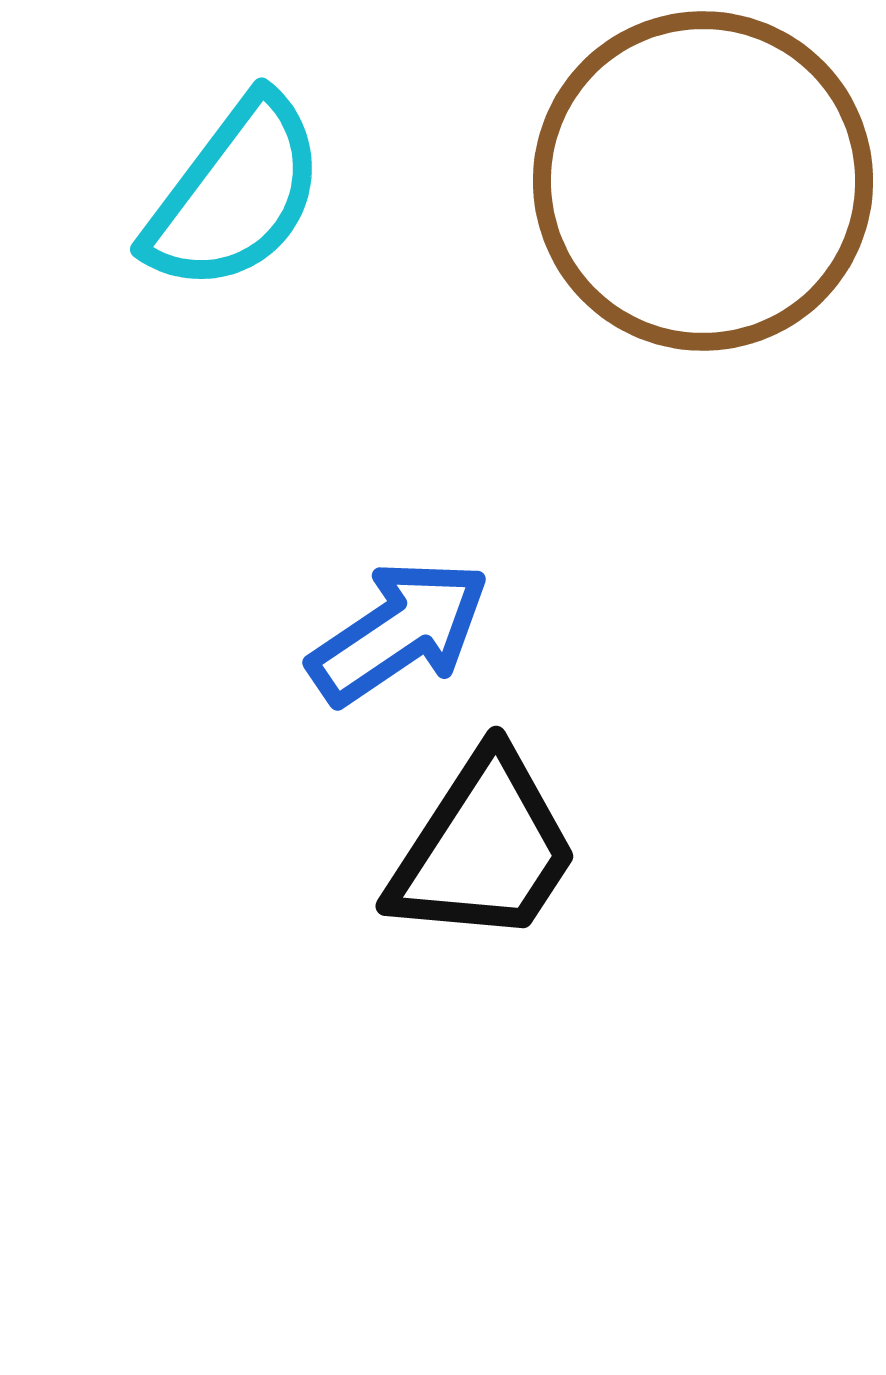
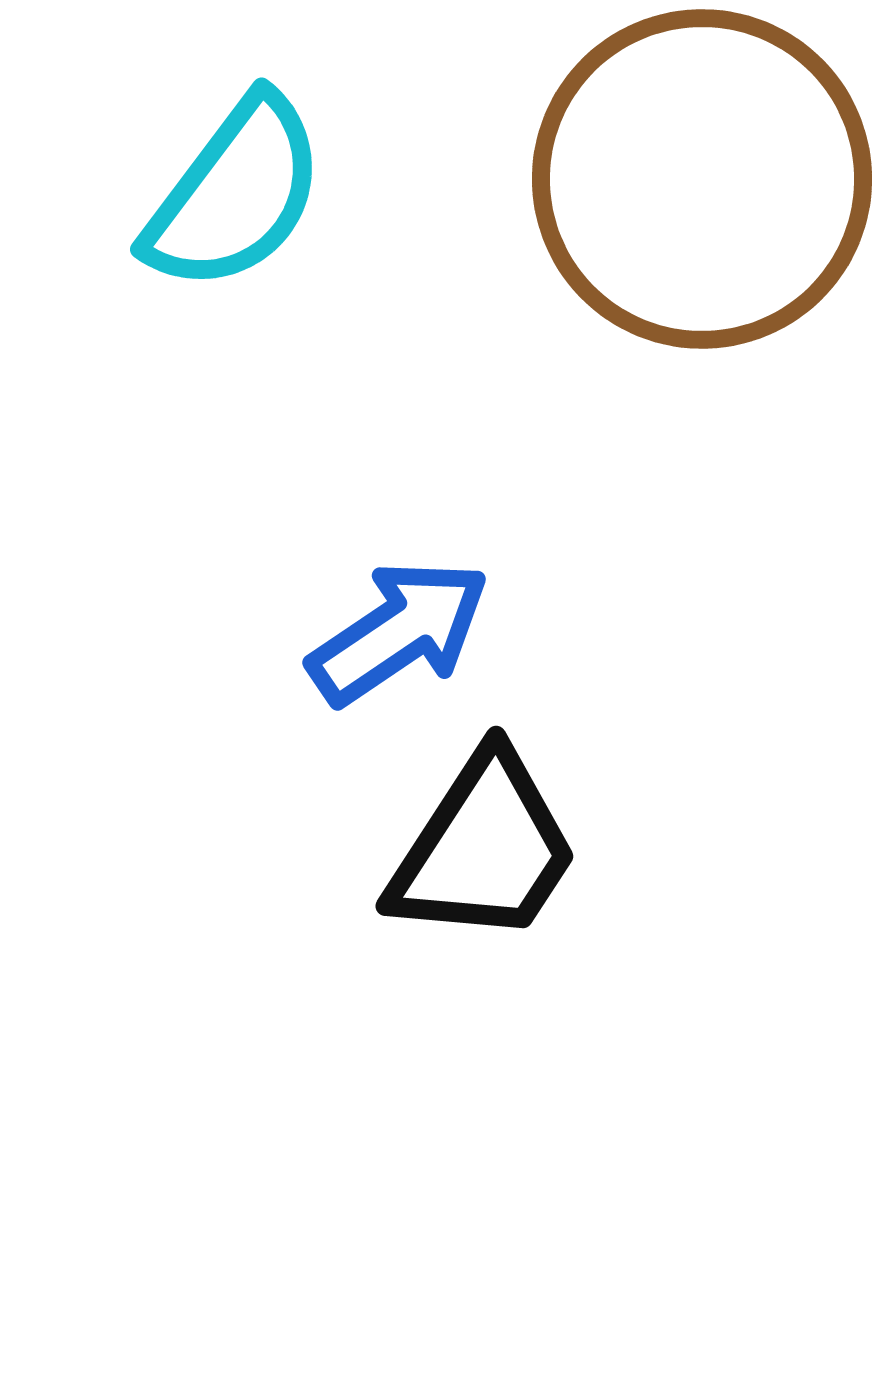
brown circle: moved 1 px left, 2 px up
